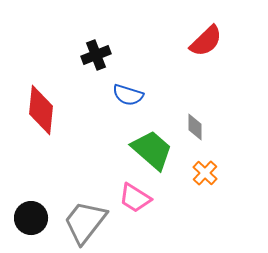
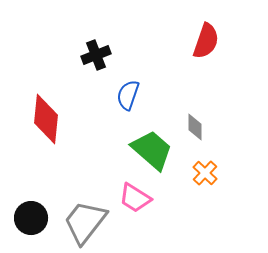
red semicircle: rotated 27 degrees counterclockwise
blue semicircle: rotated 92 degrees clockwise
red diamond: moved 5 px right, 9 px down
